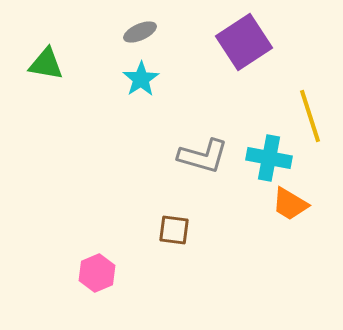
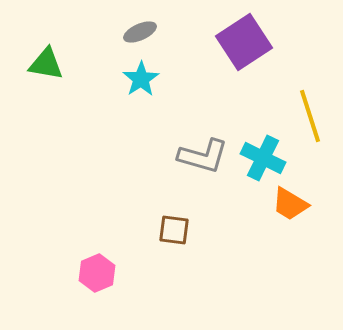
cyan cross: moved 6 px left; rotated 15 degrees clockwise
